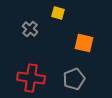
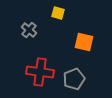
gray cross: moved 1 px left, 1 px down
orange square: moved 1 px up
red cross: moved 9 px right, 6 px up
